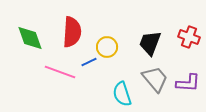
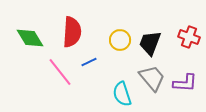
green diamond: rotated 12 degrees counterclockwise
yellow circle: moved 13 px right, 7 px up
pink line: rotated 32 degrees clockwise
gray trapezoid: moved 3 px left, 1 px up
purple L-shape: moved 3 px left
